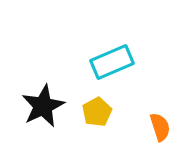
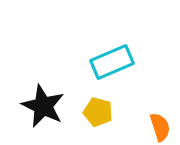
black star: rotated 21 degrees counterclockwise
yellow pentagon: moved 1 px right; rotated 28 degrees counterclockwise
